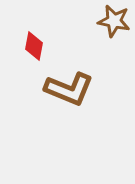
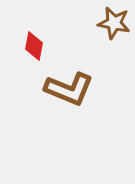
brown star: moved 2 px down
